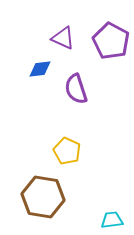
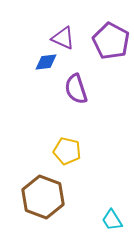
blue diamond: moved 6 px right, 7 px up
yellow pentagon: rotated 12 degrees counterclockwise
brown hexagon: rotated 12 degrees clockwise
cyan trapezoid: rotated 115 degrees counterclockwise
